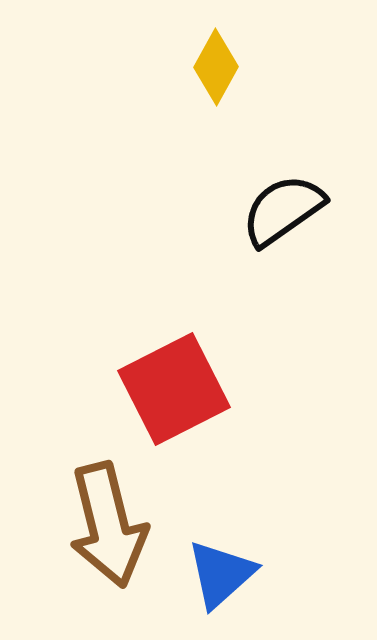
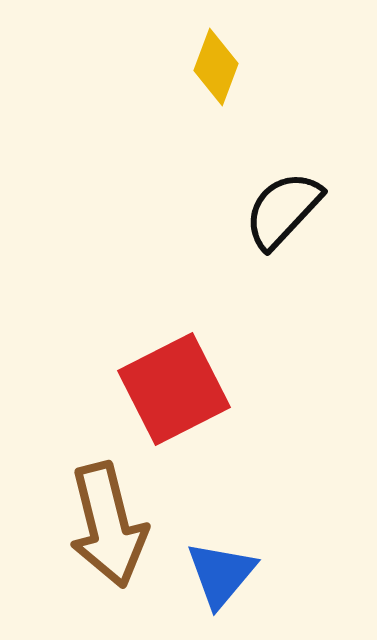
yellow diamond: rotated 8 degrees counterclockwise
black semicircle: rotated 12 degrees counterclockwise
blue triangle: rotated 8 degrees counterclockwise
